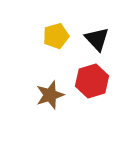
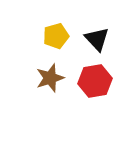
red hexagon: moved 3 px right; rotated 8 degrees clockwise
brown star: moved 17 px up
